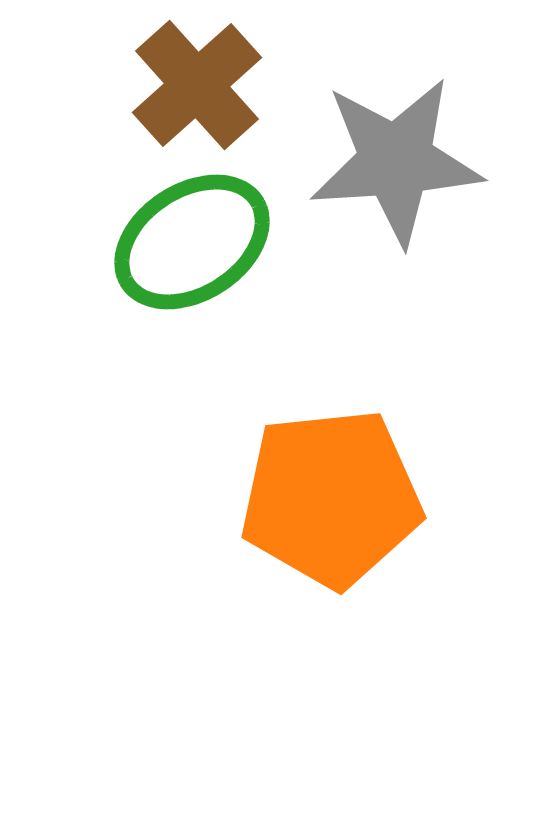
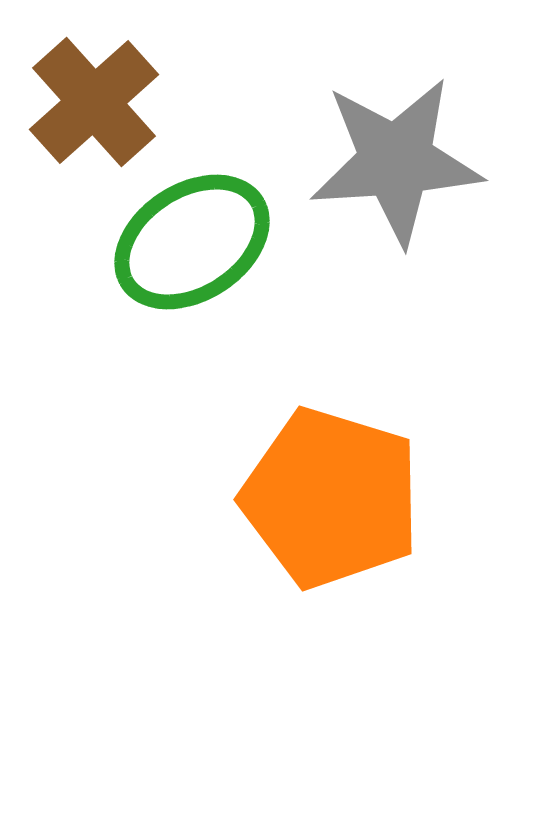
brown cross: moved 103 px left, 17 px down
orange pentagon: rotated 23 degrees clockwise
